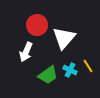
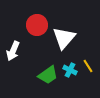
white arrow: moved 13 px left, 1 px up
